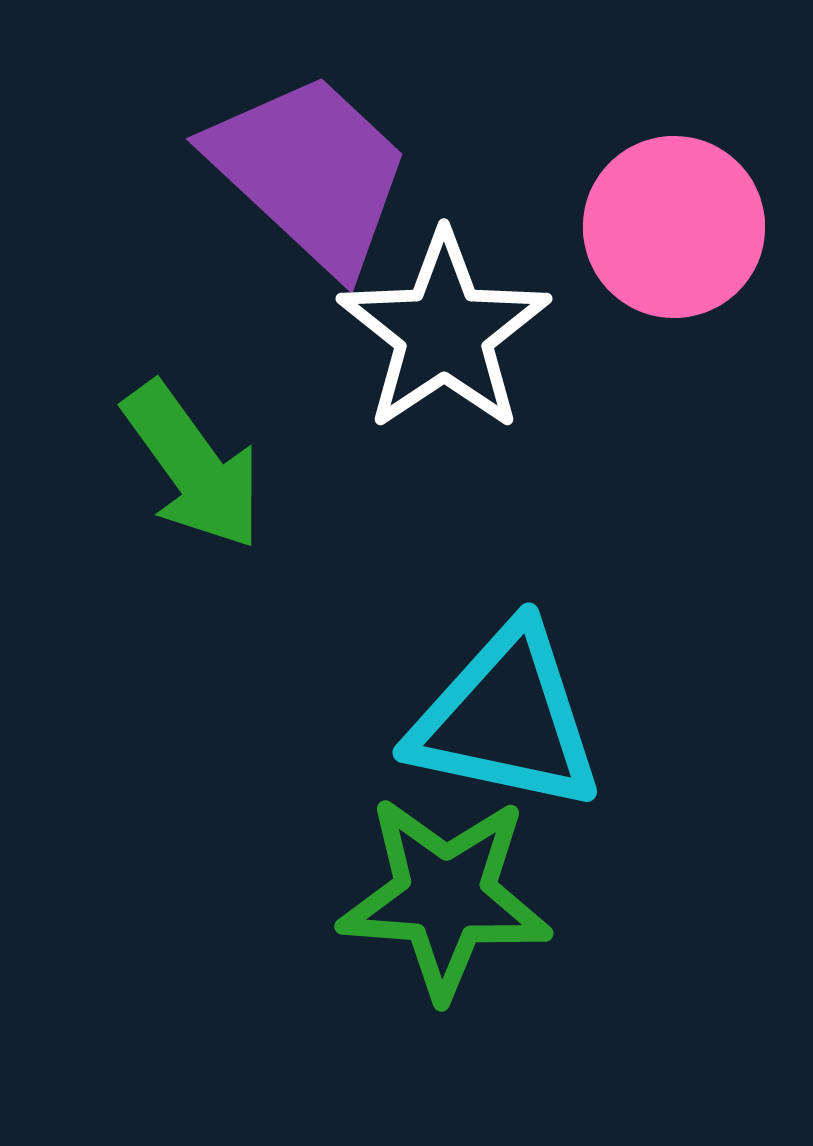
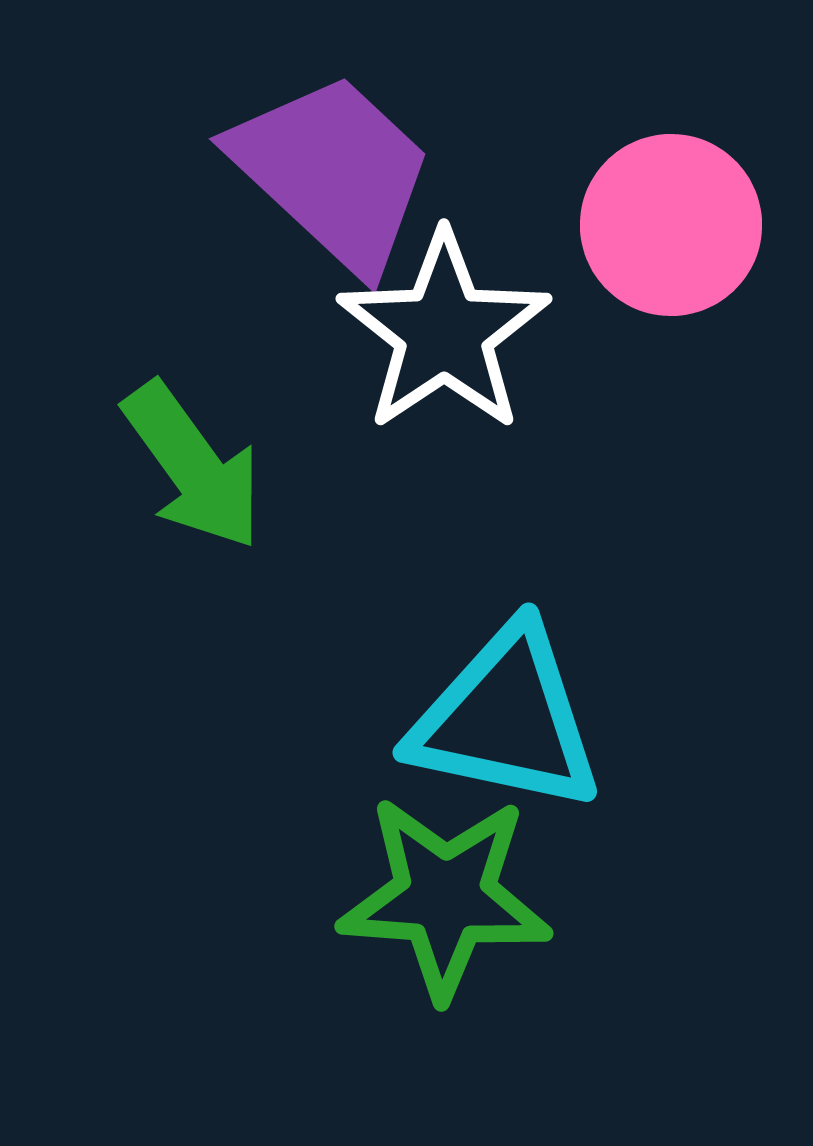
purple trapezoid: moved 23 px right
pink circle: moved 3 px left, 2 px up
